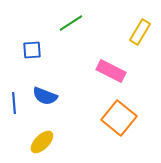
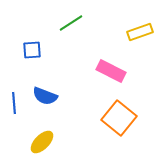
yellow rectangle: rotated 40 degrees clockwise
